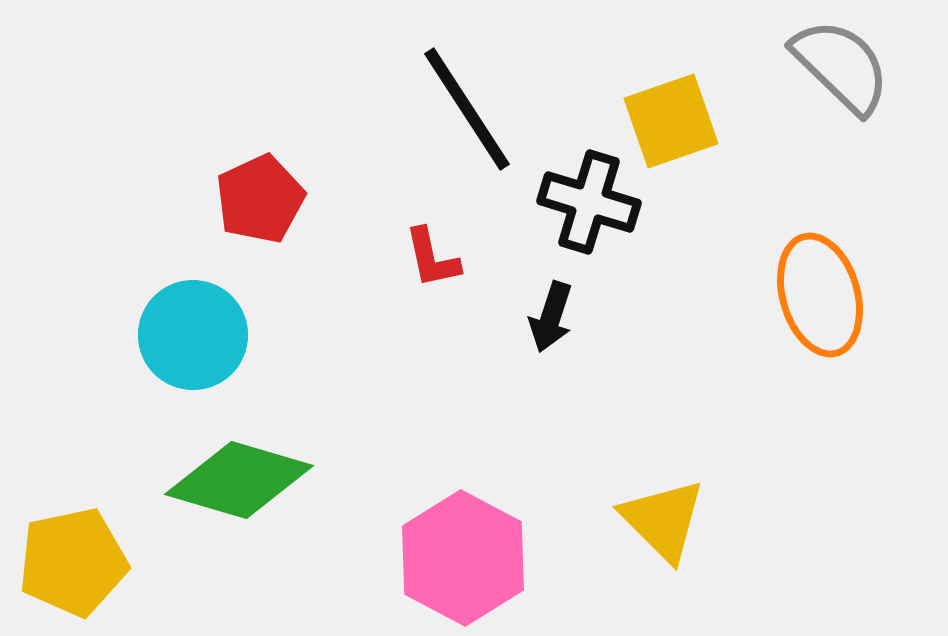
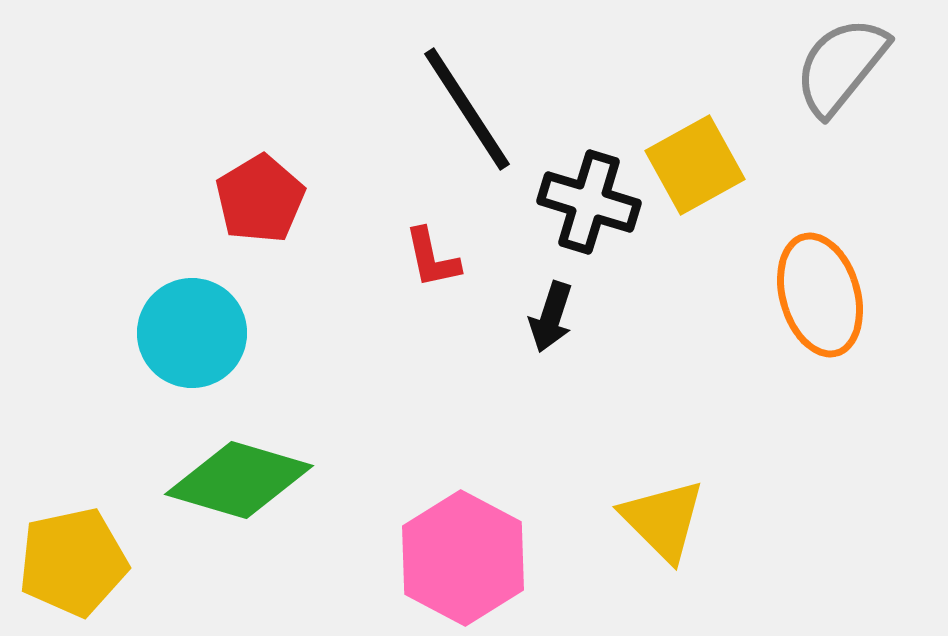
gray semicircle: rotated 95 degrees counterclockwise
yellow square: moved 24 px right, 44 px down; rotated 10 degrees counterclockwise
red pentagon: rotated 6 degrees counterclockwise
cyan circle: moved 1 px left, 2 px up
